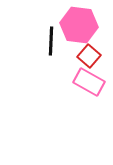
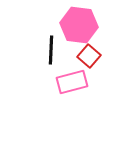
black line: moved 9 px down
pink rectangle: moved 17 px left; rotated 44 degrees counterclockwise
